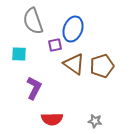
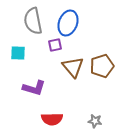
gray semicircle: rotated 8 degrees clockwise
blue ellipse: moved 5 px left, 6 px up
cyan square: moved 1 px left, 1 px up
brown triangle: moved 1 px left, 3 px down; rotated 15 degrees clockwise
purple L-shape: rotated 80 degrees clockwise
